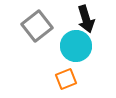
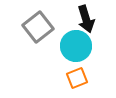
gray square: moved 1 px right, 1 px down
orange square: moved 11 px right, 1 px up
